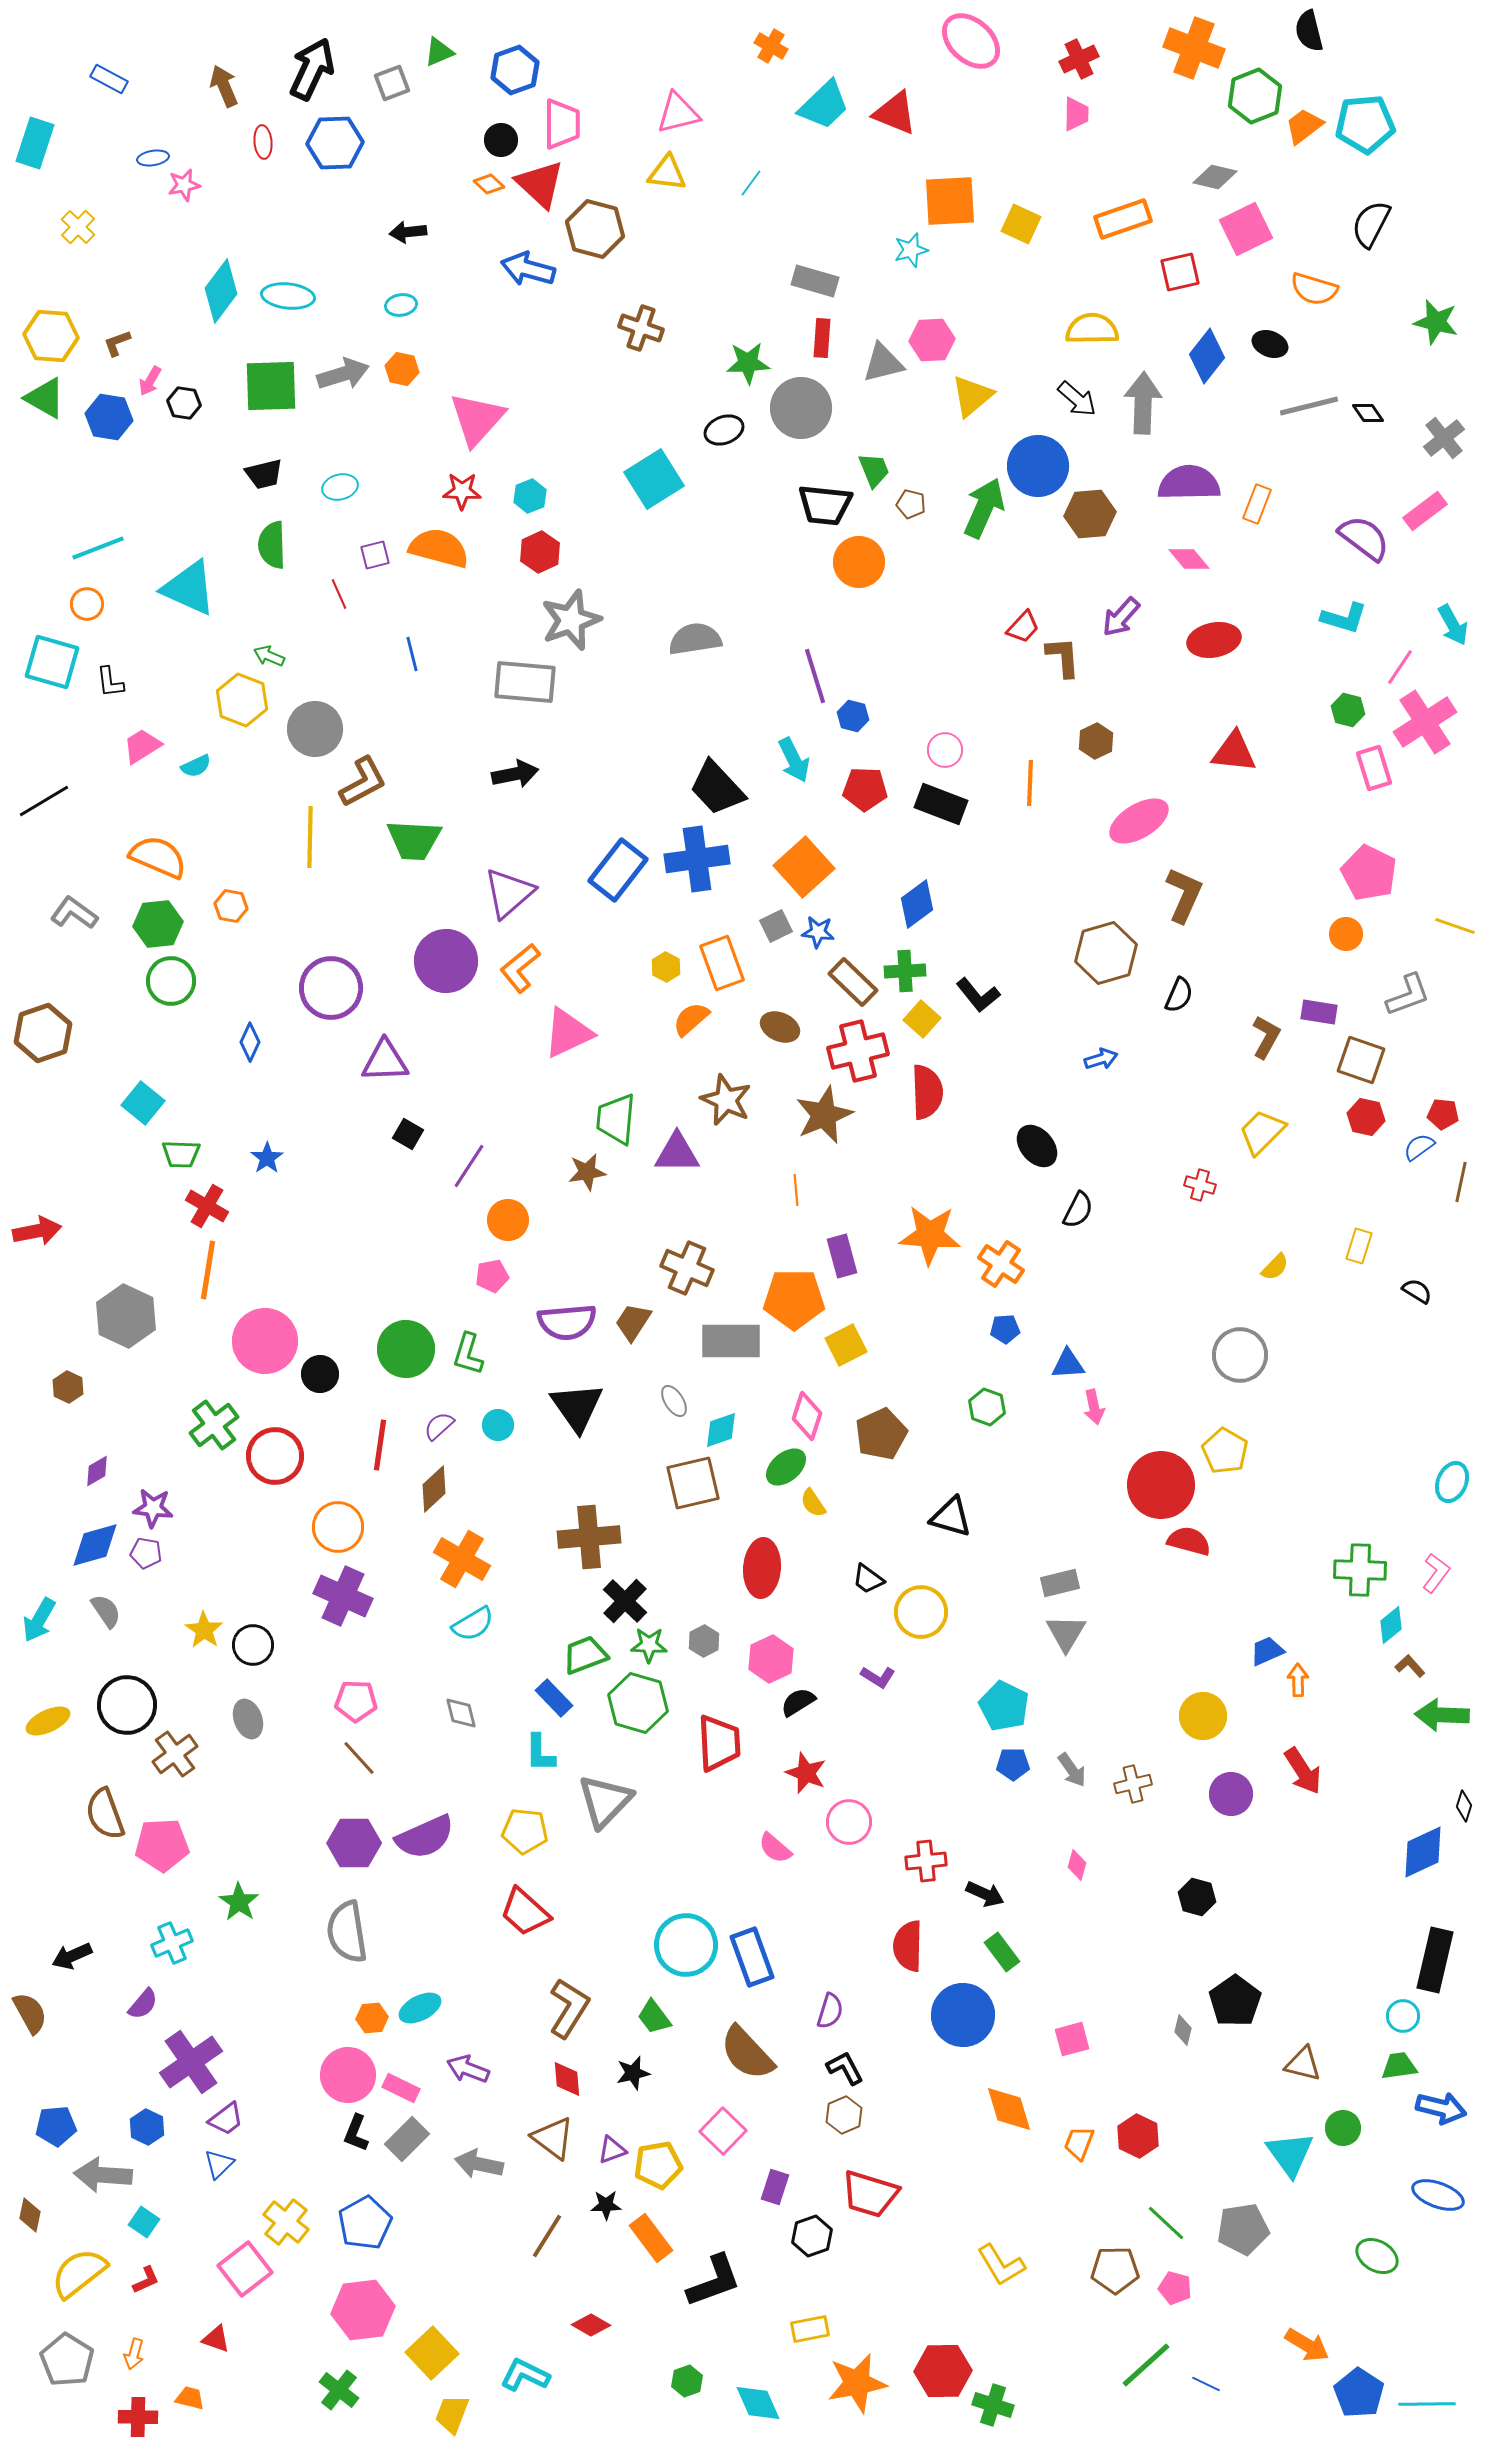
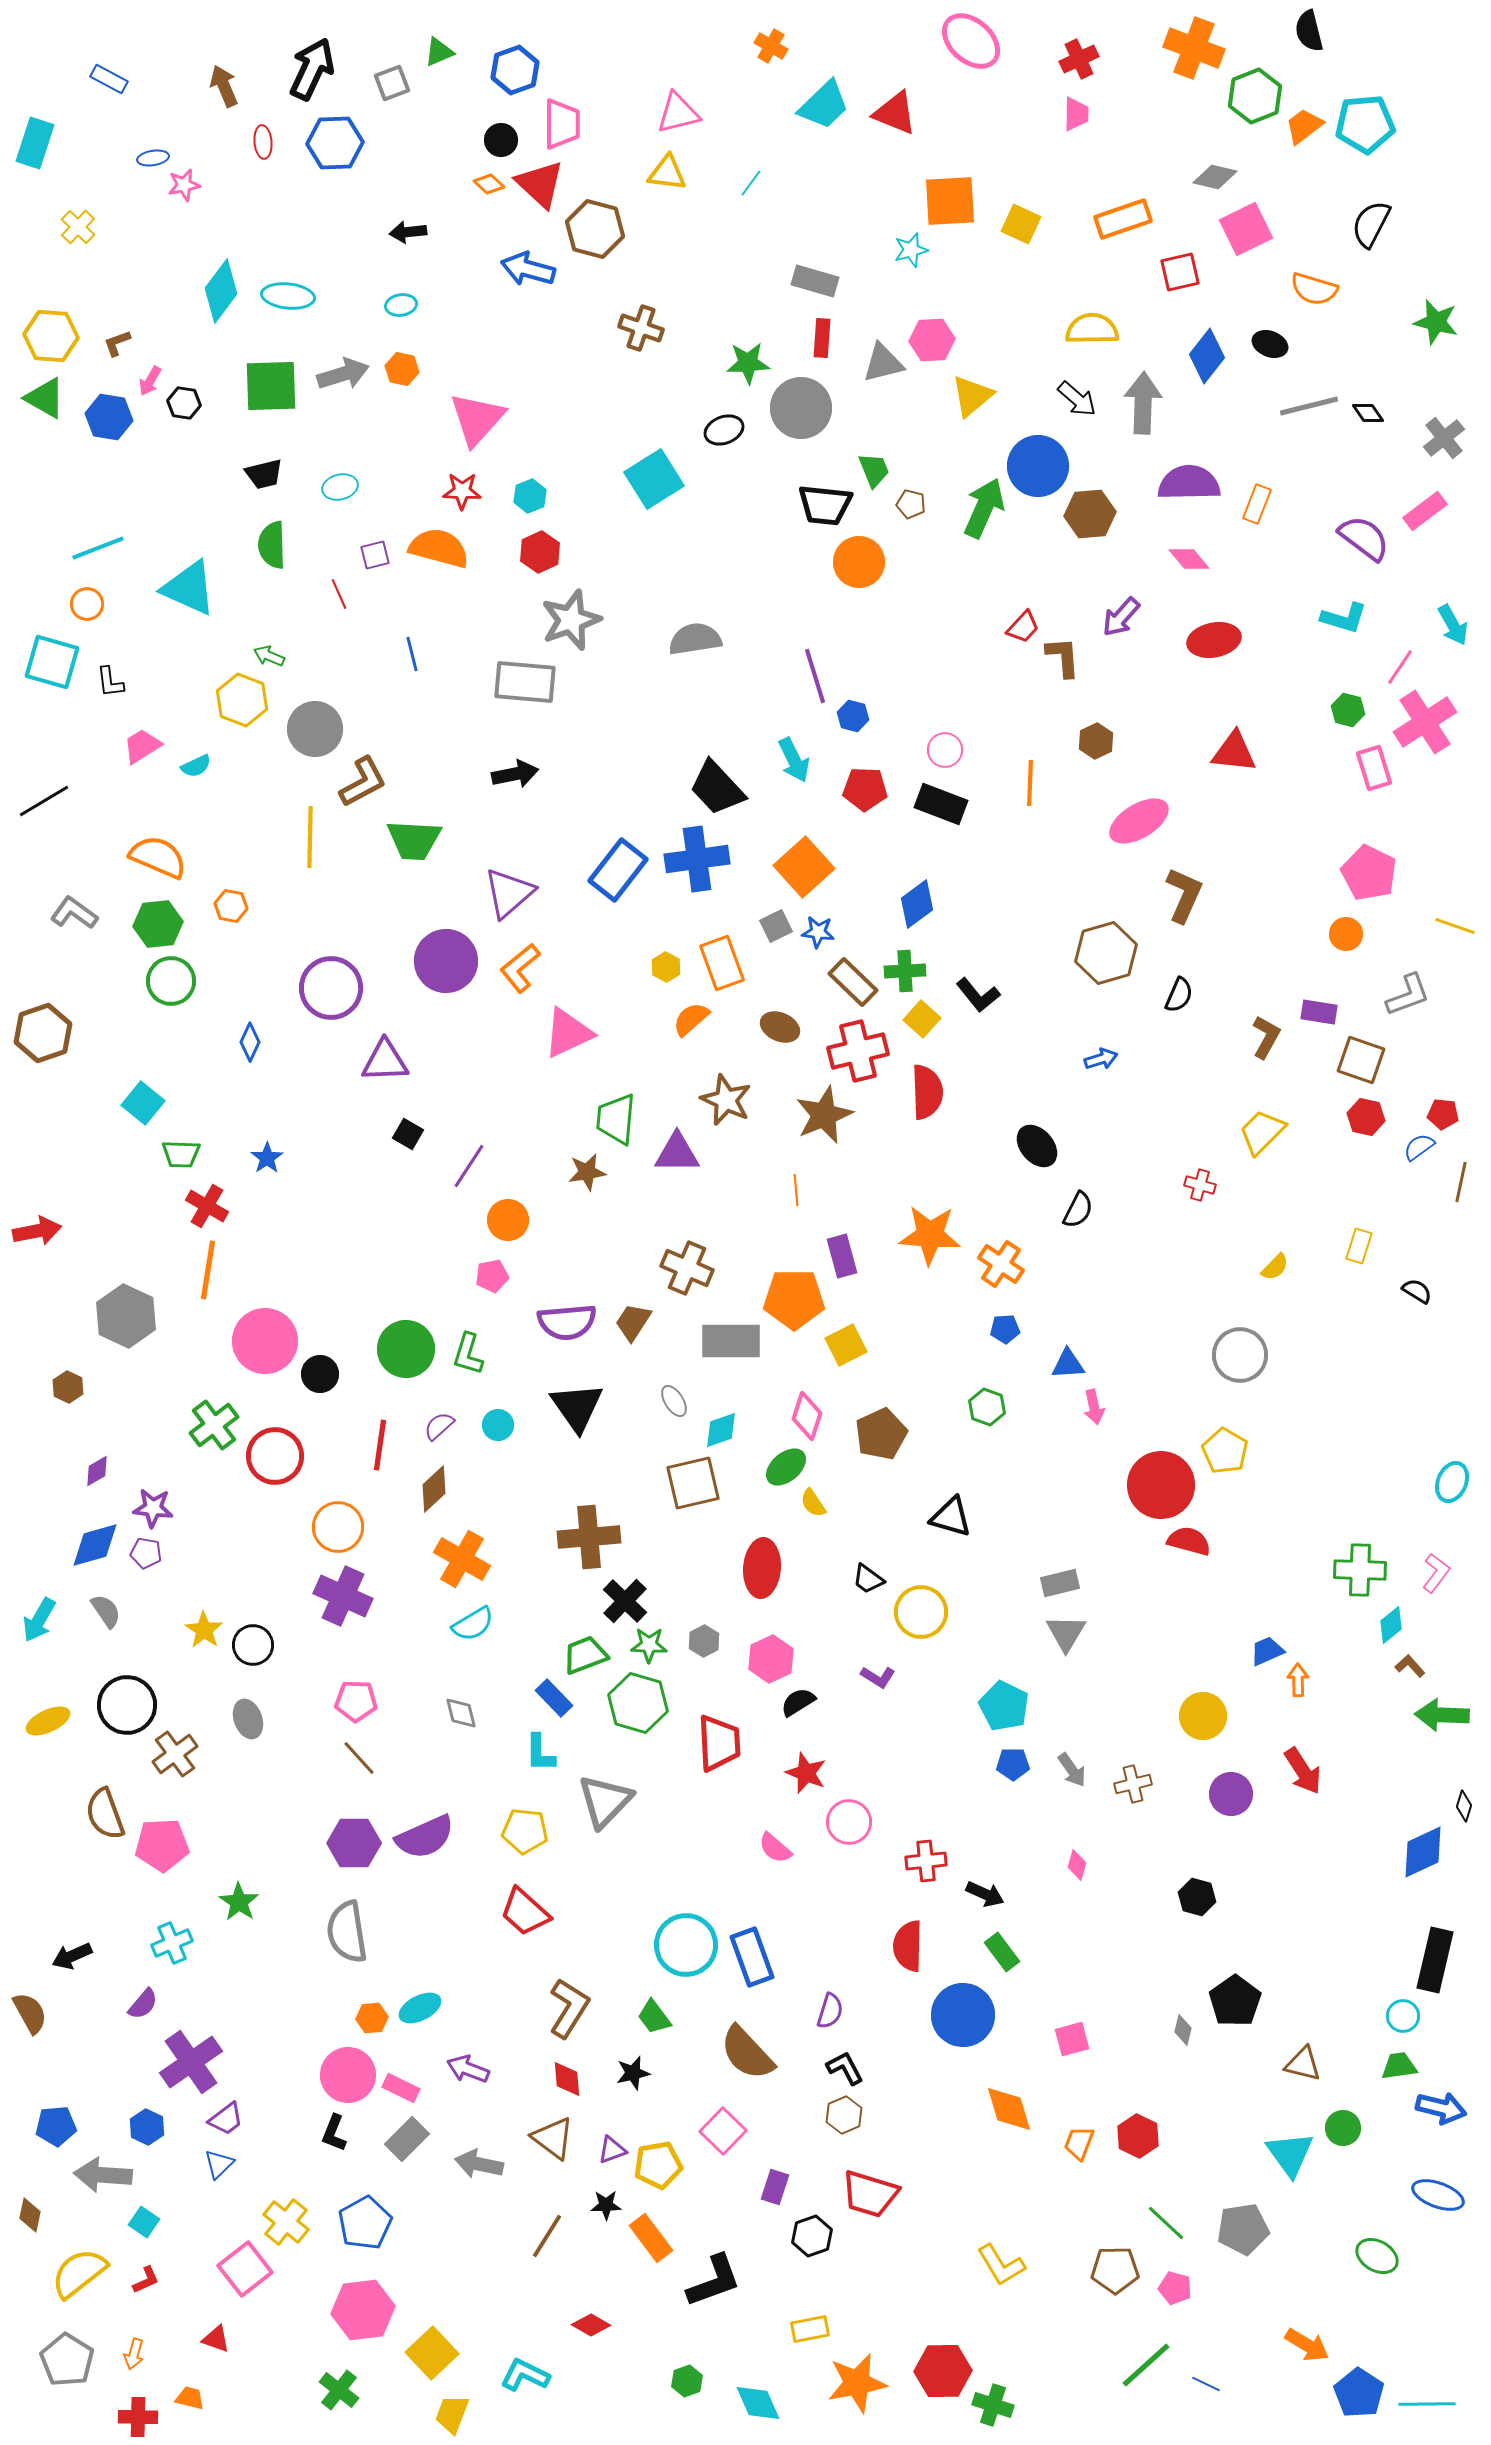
black L-shape at (356, 2133): moved 22 px left
